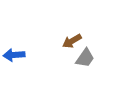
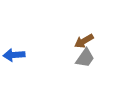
brown arrow: moved 12 px right
